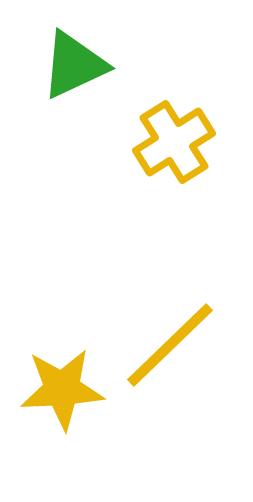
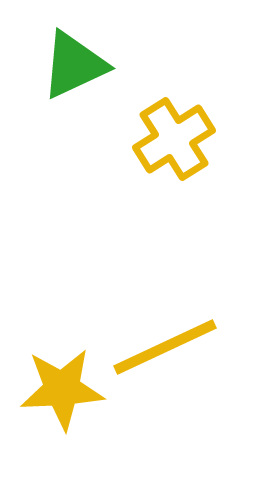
yellow cross: moved 3 px up
yellow line: moved 5 px left, 2 px down; rotated 19 degrees clockwise
